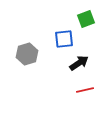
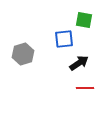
green square: moved 2 px left, 1 px down; rotated 30 degrees clockwise
gray hexagon: moved 4 px left
red line: moved 2 px up; rotated 12 degrees clockwise
